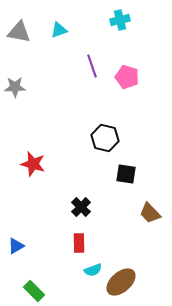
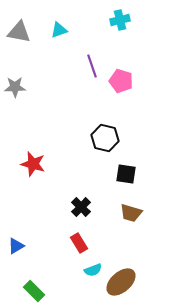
pink pentagon: moved 6 px left, 4 px down
brown trapezoid: moved 19 px left; rotated 30 degrees counterclockwise
red rectangle: rotated 30 degrees counterclockwise
